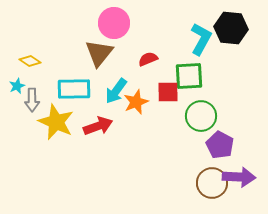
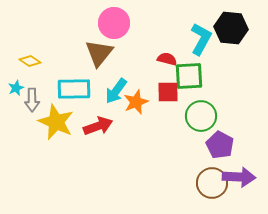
red semicircle: moved 19 px right; rotated 36 degrees clockwise
cyan star: moved 1 px left, 2 px down
